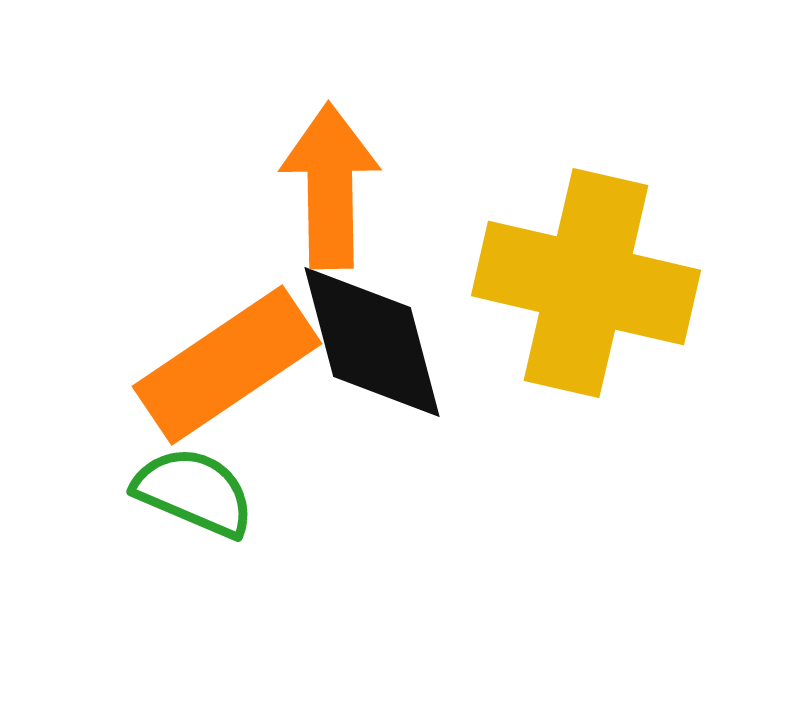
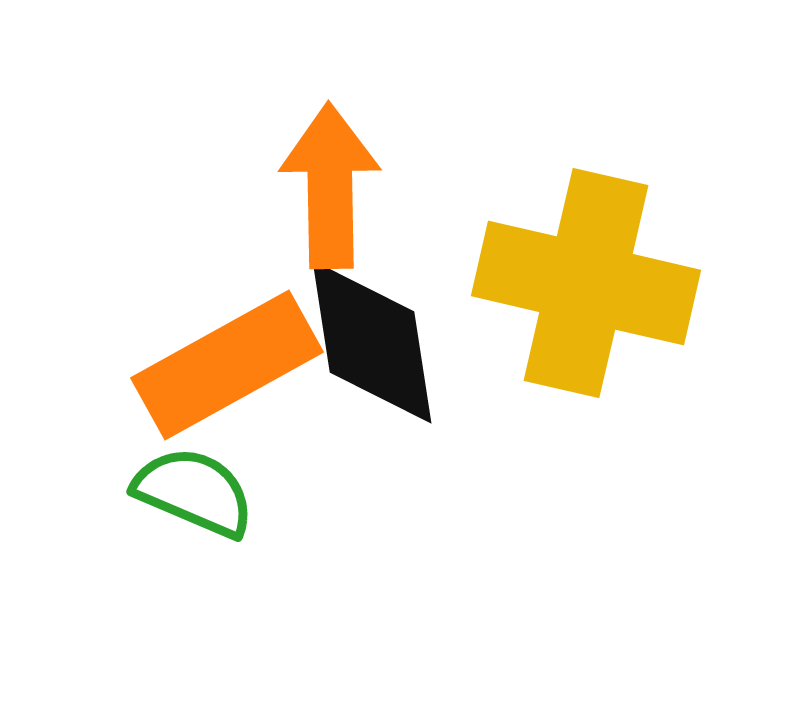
black diamond: rotated 6 degrees clockwise
orange rectangle: rotated 5 degrees clockwise
